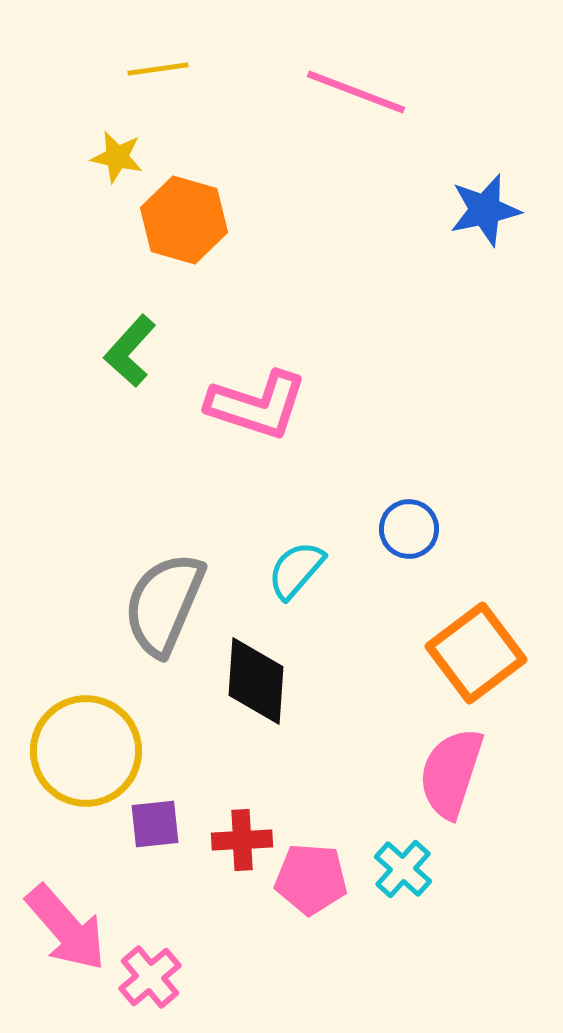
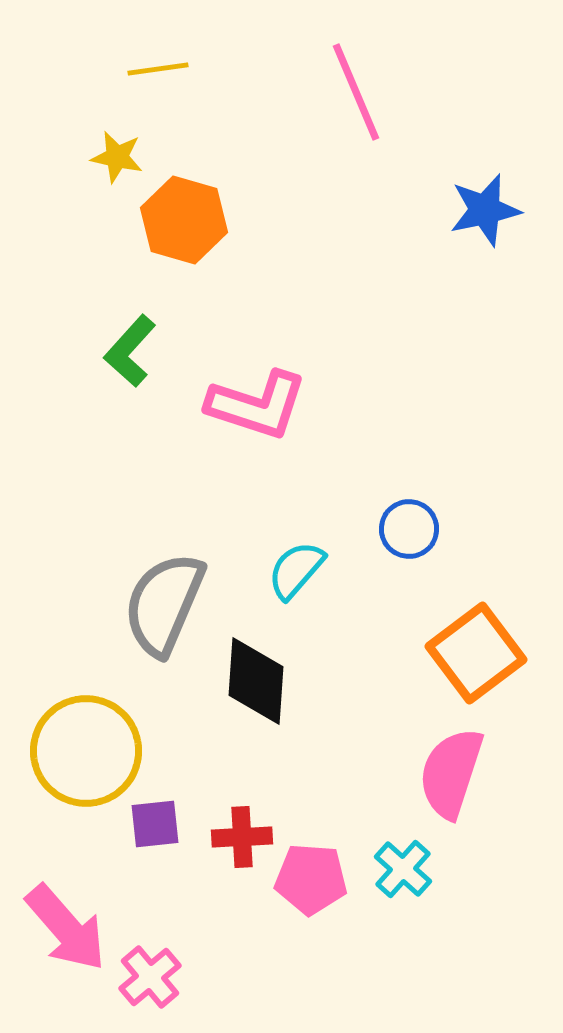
pink line: rotated 46 degrees clockwise
red cross: moved 3 px up
